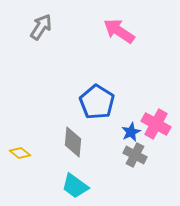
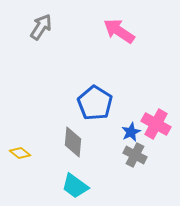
blue pentagon: moved 2 px left, 1 px down
